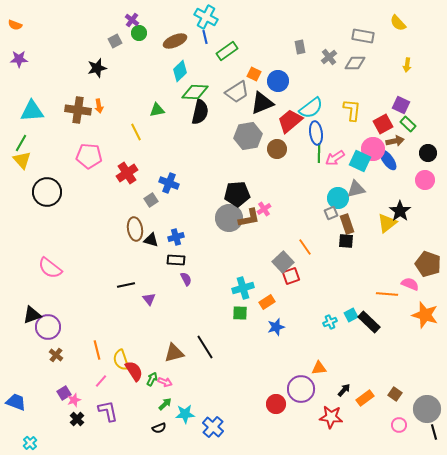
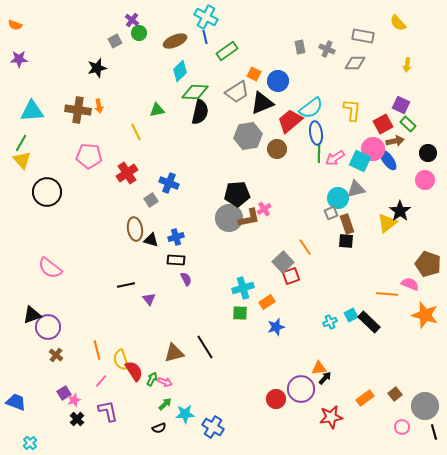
gray cross at (329, 57): moved 2 px left, 8 px up; rotated 28 degrees counterclockwise
black arrow at (344, 390): moved 19 px left, 12 px up
brown square at (395, 394): rotated 16 degrees clockwise
red circle at (276, 404): moved 5 px up
gray circle at (427, 409): moved 2 px left, 3 px up
red star at (331, 417): rotated 15 degrees counterclockwise
pink circle at (399, 425): moved 3 px right, 2 px down
blue cross at (213, 427): rotated 10 degrees counterclockwise
